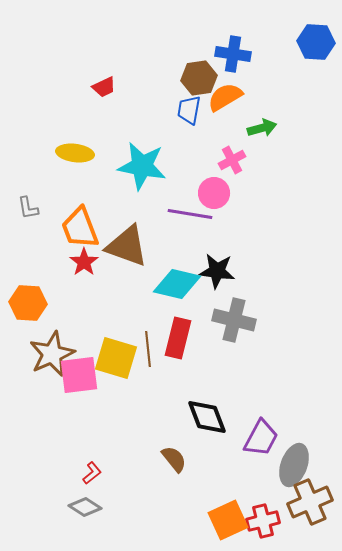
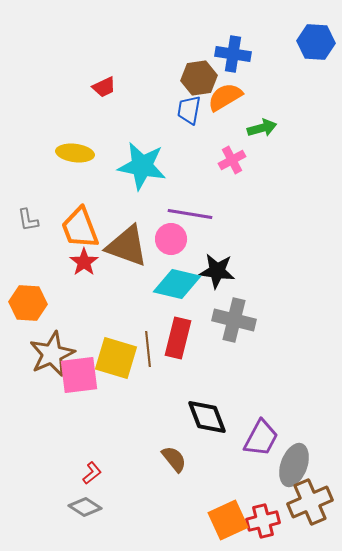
pink circle: moved 43 px left, 46 px down
gray L-shape: moved 12 px down
